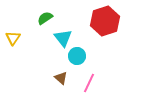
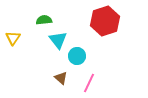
green semicircle: moved 1 px left, 2 px down; rotated 28 degrees clockwise
cyan triangle: moved 5 px left, 2 px down
